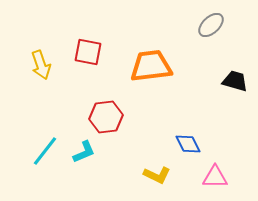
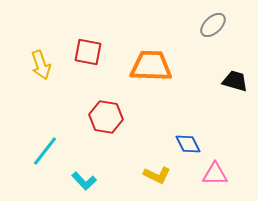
gray ellipse: moved 2 px right
orange trapezoid: rotated 9 degrees clockwise
red hexagon: rotated 16 degrees clockwise
cyan L-shape: moved 29 px down; rotated 70 degrees clockwise
pink triangle: moved 3 px up
